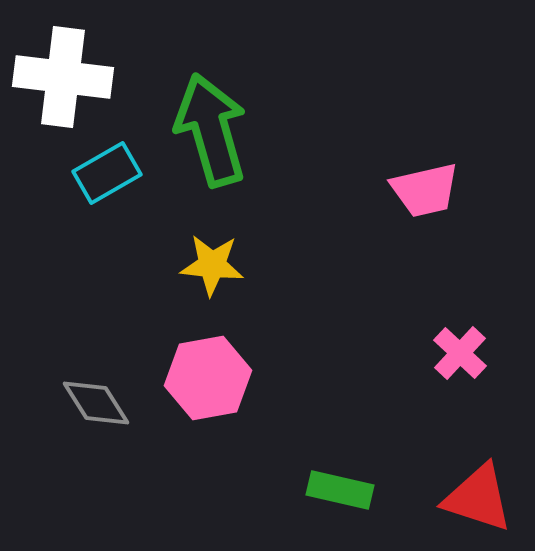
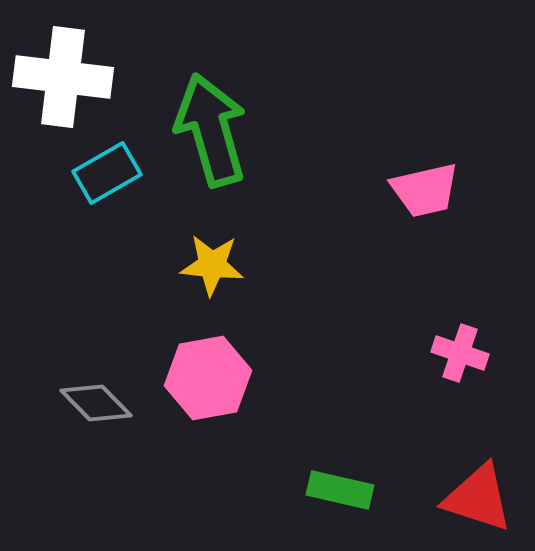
pink cross: rotated 24 degrees counterclockwise
gray diamond: rotated 12 degrees counterclockwise
